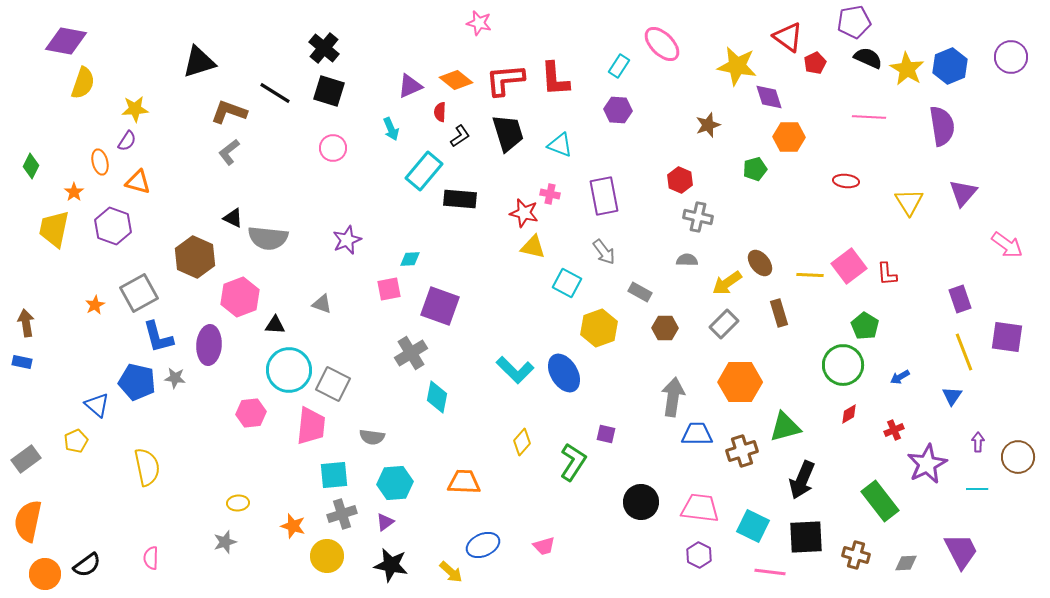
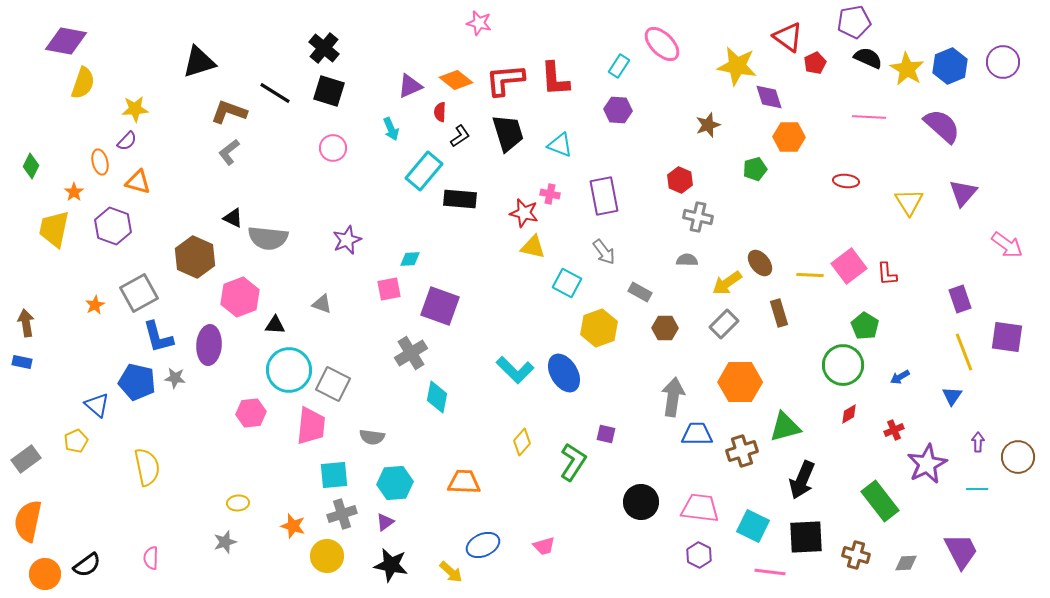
purple circle at (1011, 57): moved 8 px left, 5 px down
purple semicircle at (942, 126): rotated 39 degrees counterclockwise
purple semicircle at (127, 141): rotated 10 degrees clockwise
